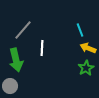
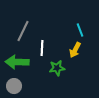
gray line: moved 1 px down; rotated 15 degrees counterclockwise
yellow arrow: moved 13 px left, 2 px down; rotated 84 degrees counterclockwise
green arrow: moved 1 px right, 2 px down; rotated 105 degrees clockwise
green star: moved 29 px left; rotated 21 degrees clockwise
gray circle: moved 4 px right
